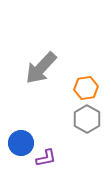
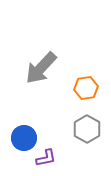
gray hexagon: moved 10 px down
blue circle: moved 3 px right, 5 px up
